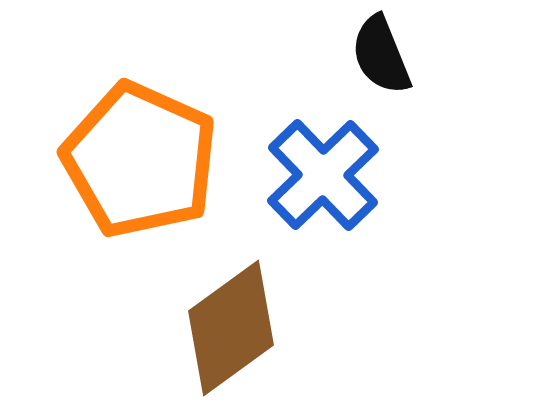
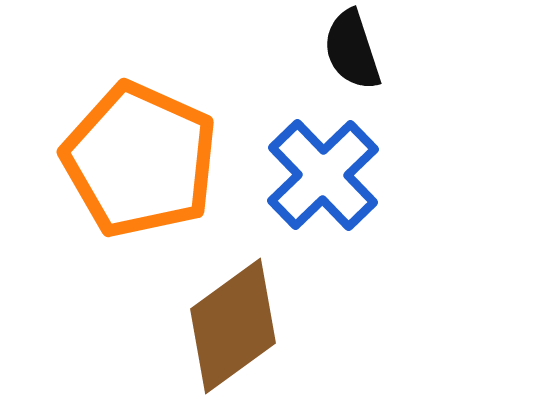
black semicircle: moved 29 px left, 5 px up; rotated 4 degrees clockwise
brown diamond: moved 2 px right, 2 px up
